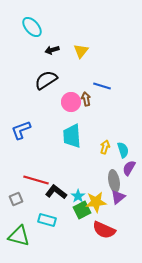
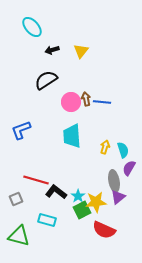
blue line: moved 16 px down; rotated 12 degrees counterclockwise
